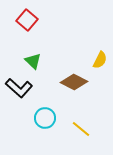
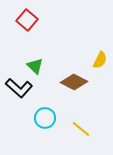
green triangle: moved 2 px right, 5 px down
